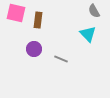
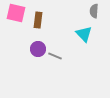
gray semicircle: rotated 32 degrees clockwise
cyan triangle: moved 4 px left
purple circle: moved 4 px right
gray line: moved 6 px left, 3 px up
